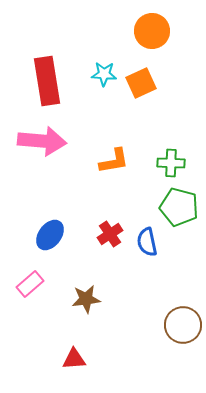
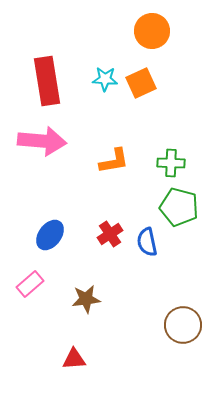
cyan star: moved 1 px right, 5 px down
